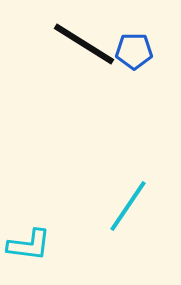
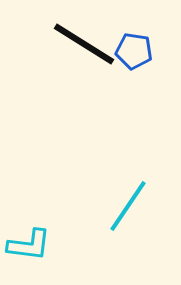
blue pentagon: rotated 9 degrees clockwise
